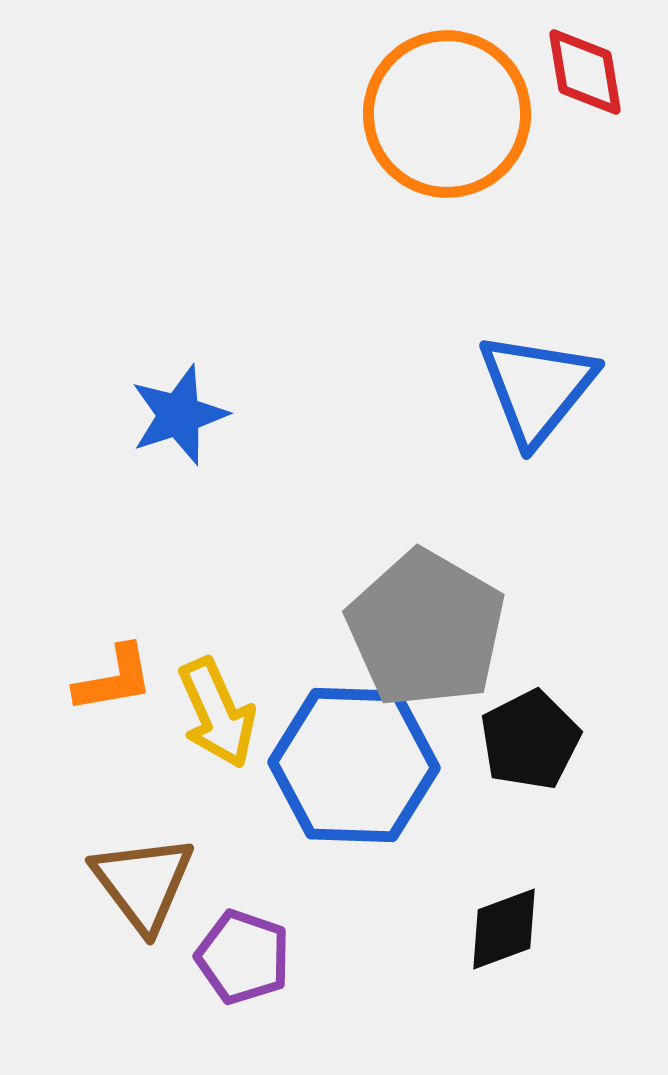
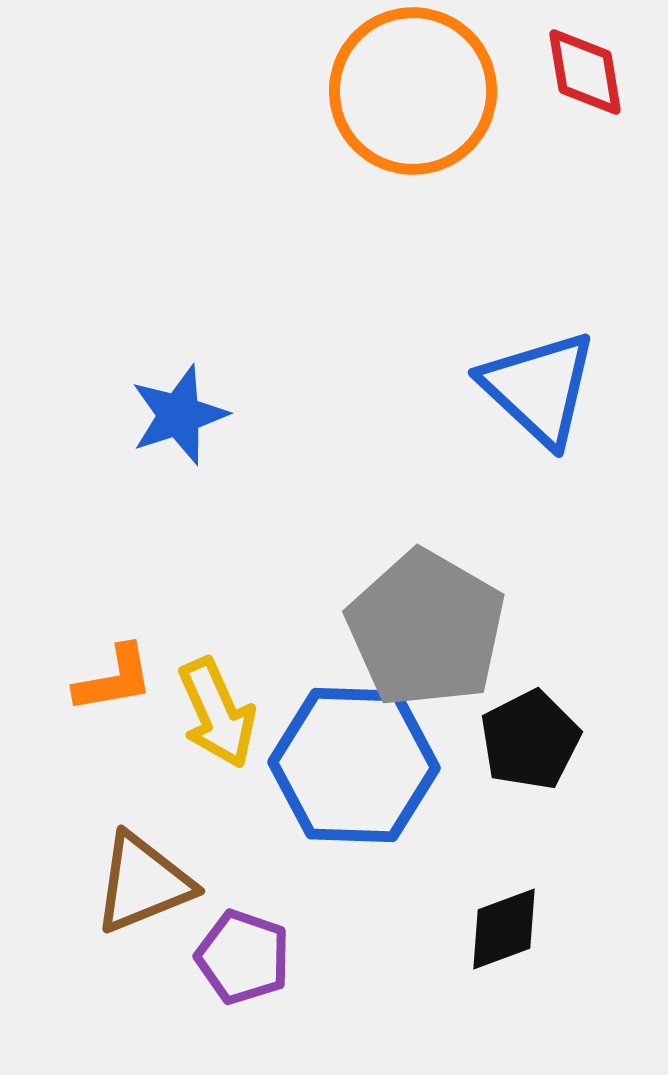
orange circle: moved 34 px left, 23 px up
blue triangle: moved 2 px right; rotated 26 degrees counterclockwise
brown triangle: rotated 45 degrees clockwise
